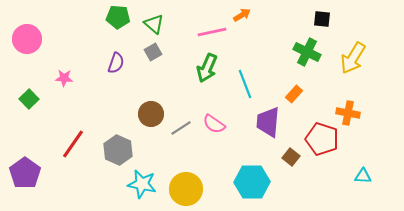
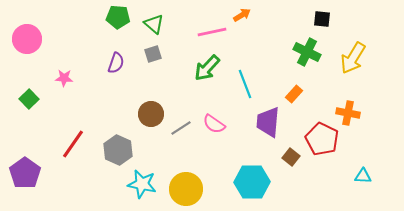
gray square: moved 2 px down; rotated 12 degrees clockwise
green arrow: rotated 20 degrees clockwise
red pentagon: rotated 8 degrees clockwise
